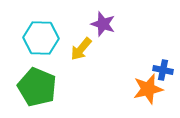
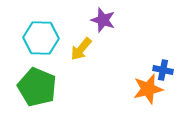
purple star: moved 4 px up
